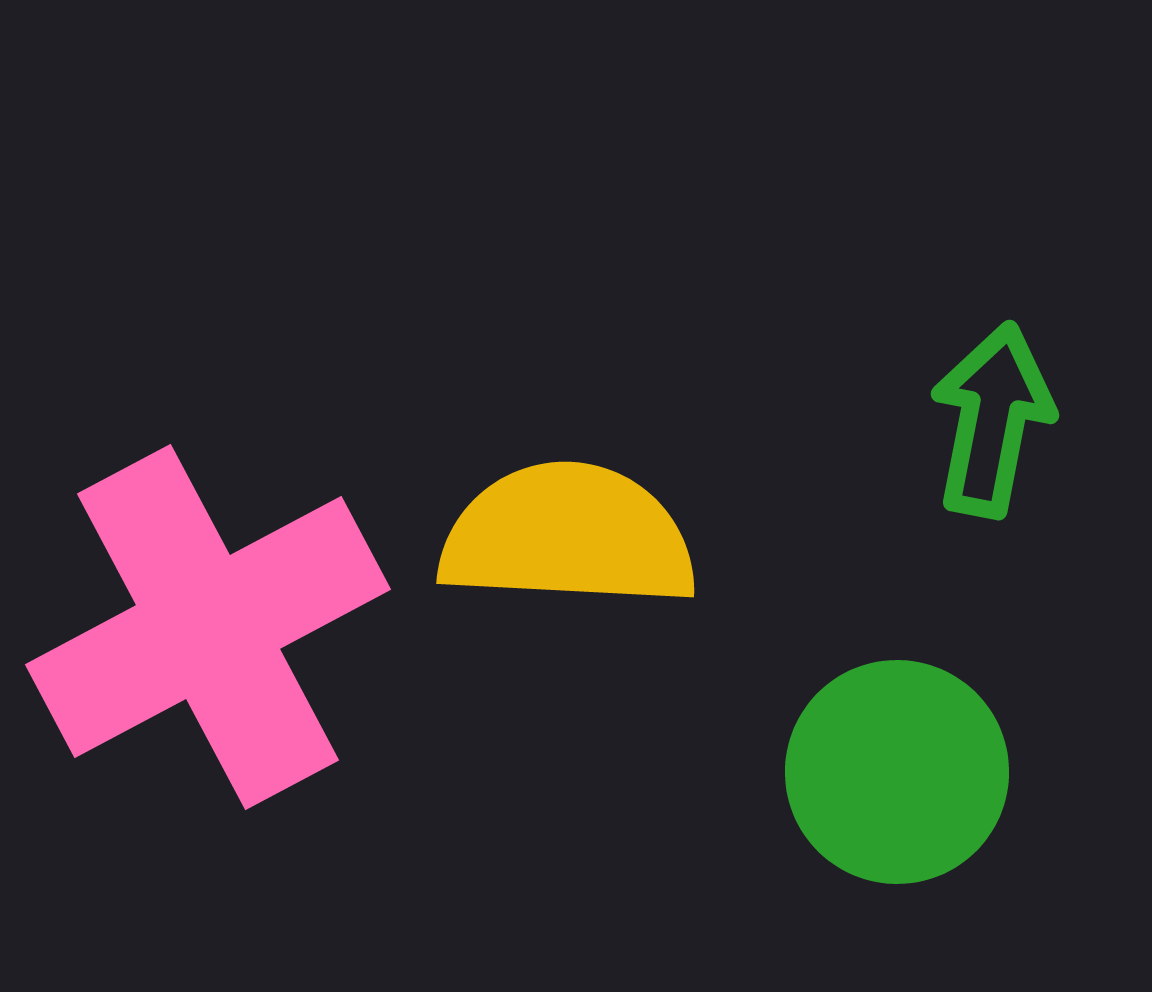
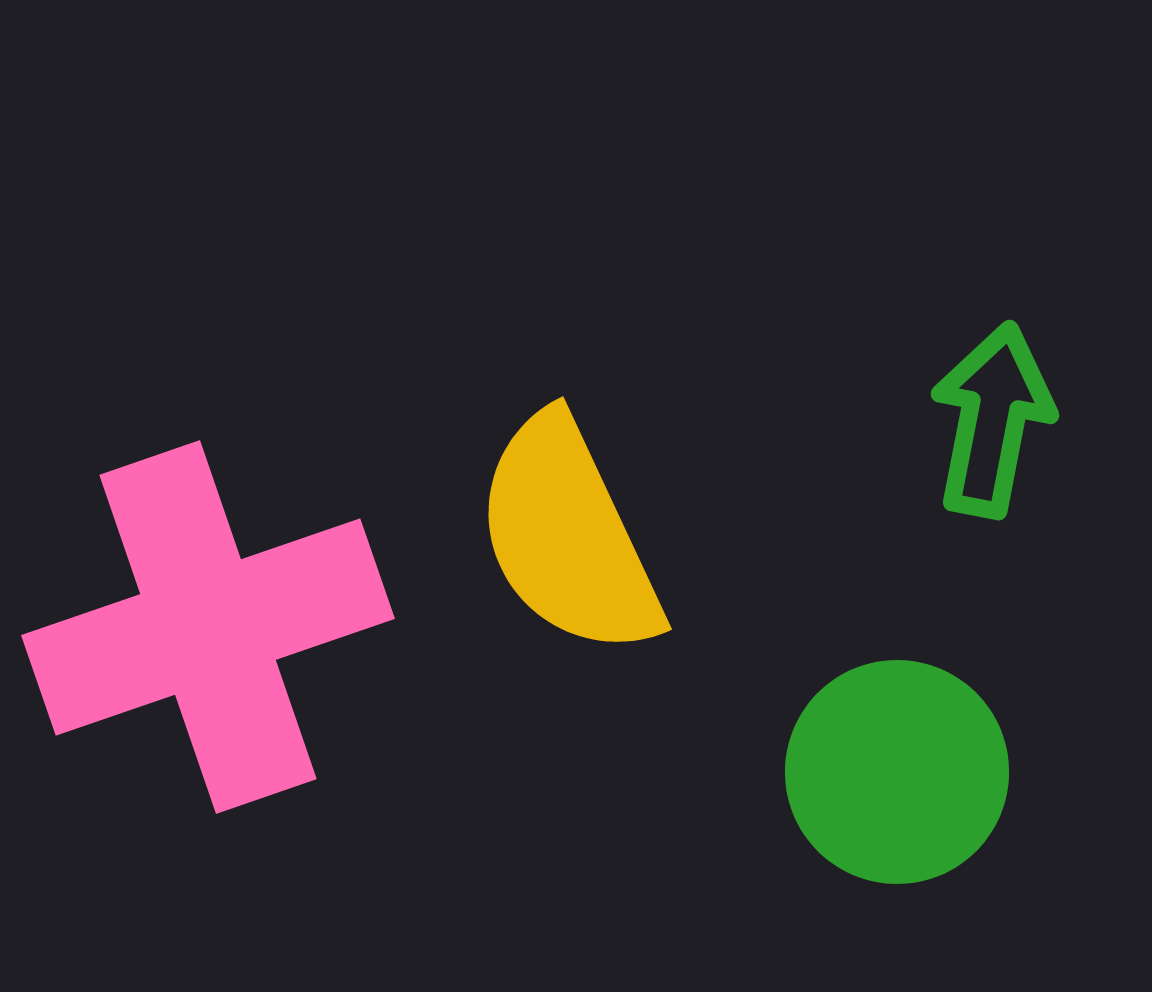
yellow semicircle: rotated 118 degrees counterclockwise
pink cross: rotated 9 degrees clockwise
